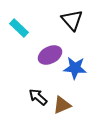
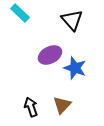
cyan rectangle: moved 1 px right, 15 px up
blue star: rotated 15 degrees clockwise
black arrow: moved 7 px left, 10 px down; rotated 30 degrees clockwise
brown triangle: rotated 24 degrees counterclockwise
